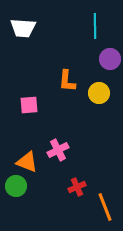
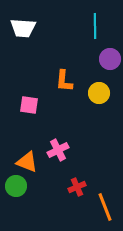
orange L-shape: moved 3 px left
pink square: rotated 12 degrees clockwise
